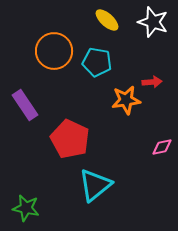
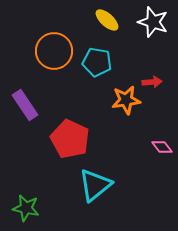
pink diamond: rotated 65 degrees clockwise
